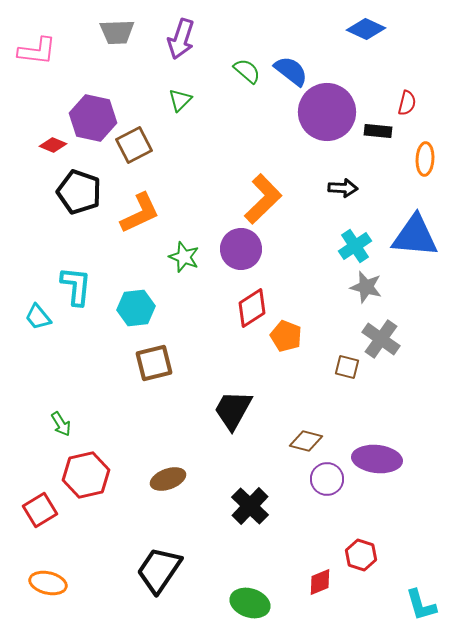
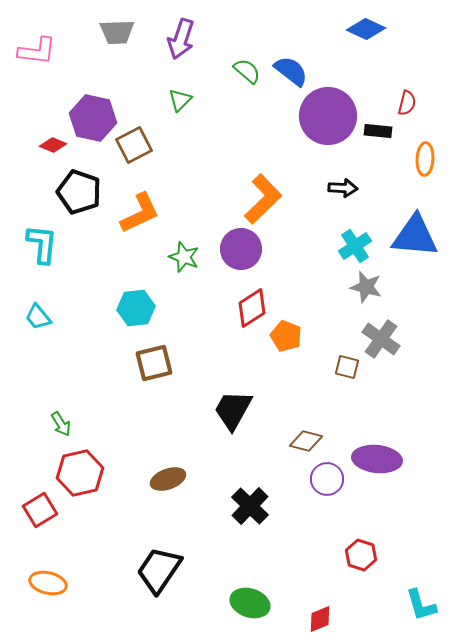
purple circle at (327, 112): moved 1 px right, 4 px down
cyan L-shape at (76, 286): moved 34 px left, 42 px up
red hexagon at (86, 475): moved 6 px left, 2 px up
red diamond at (320, 582): moved 37 px down
